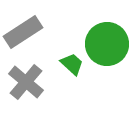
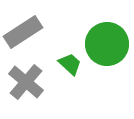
green trapezoid: moved 2 px left
